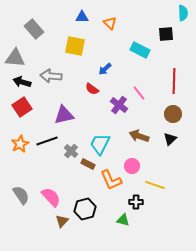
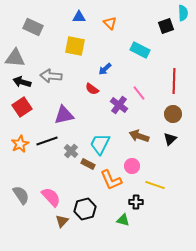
blue triangle: moved 3 px left
gray rectangle: moved 1 px left, 2 px up; rotated 24 degrees counterclockwise
black square: moved 8 px up; rotated 14 degrees counterclockwise
